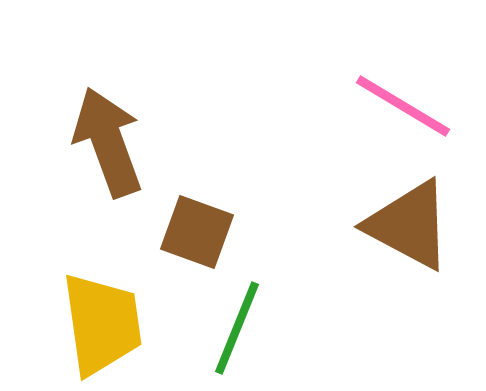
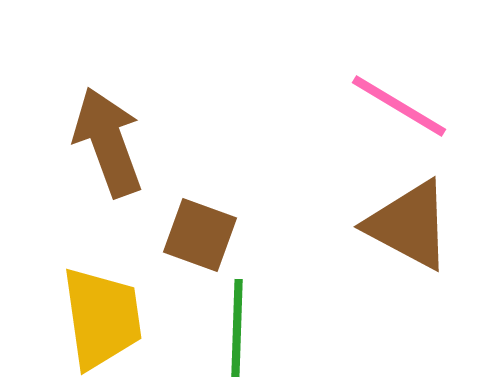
pink line: moved 4 px left
brown square: moved 3 px right, 3 px down
yellow trapezoid: moved 6 px up
green line: rotated 20 degrees counterclockwise
